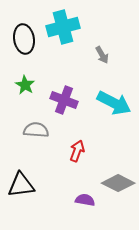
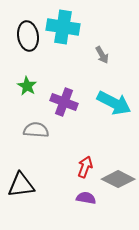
cyan cross: rotated 24 degrees clockwise
black ellipse: moved 4 px right, 3 px up
green star: moved 2 px right, 1 px down
purple cross: moved 2 px down
red arrow: moved 8 px right, 16 px down
gray diamond: moved 4 px up
purple semicircle: moved 1 px right, 2 px up
